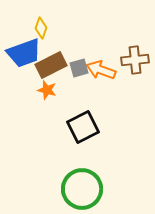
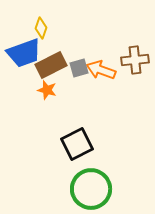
black square: moved 6 px left, 17 px down
green circle: moved 9 px right
